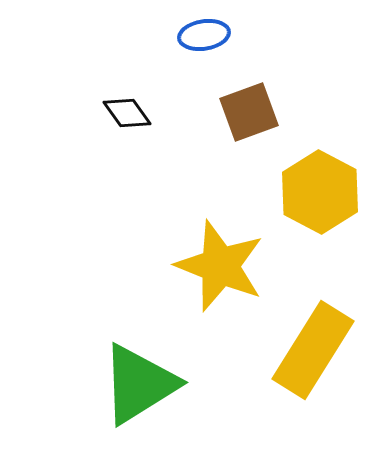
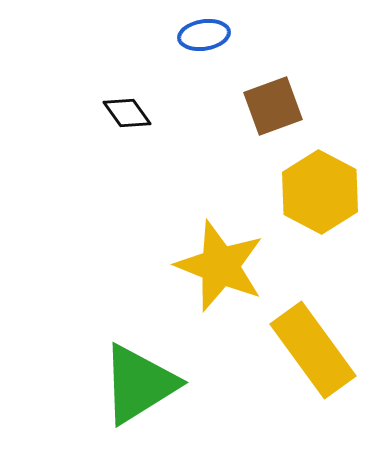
brown square: moved 24 px right, 6 px up
yellow rectangle: rotated 68 degrees counterclockwise
